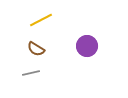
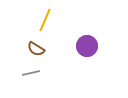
yellow line: moved 4 px right; rotated 40 degrees counterclockwise
